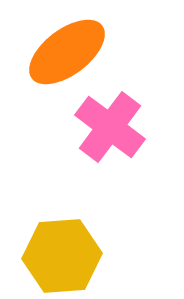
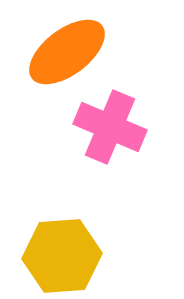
pink cross: rotated 14 degrees counterclockwise
